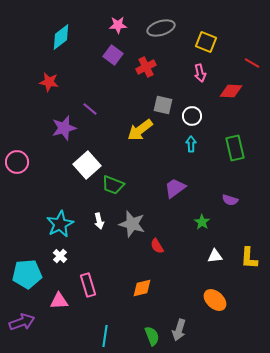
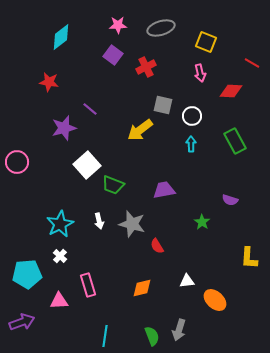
green rectangle: moved 7 px up; rotated 15 degrees counterclockwise
purple trapezoid: moved 11 px left, 2 px down; rotated 25 degrees clockwise
white triangle: moved 28 px left, 25 px down
